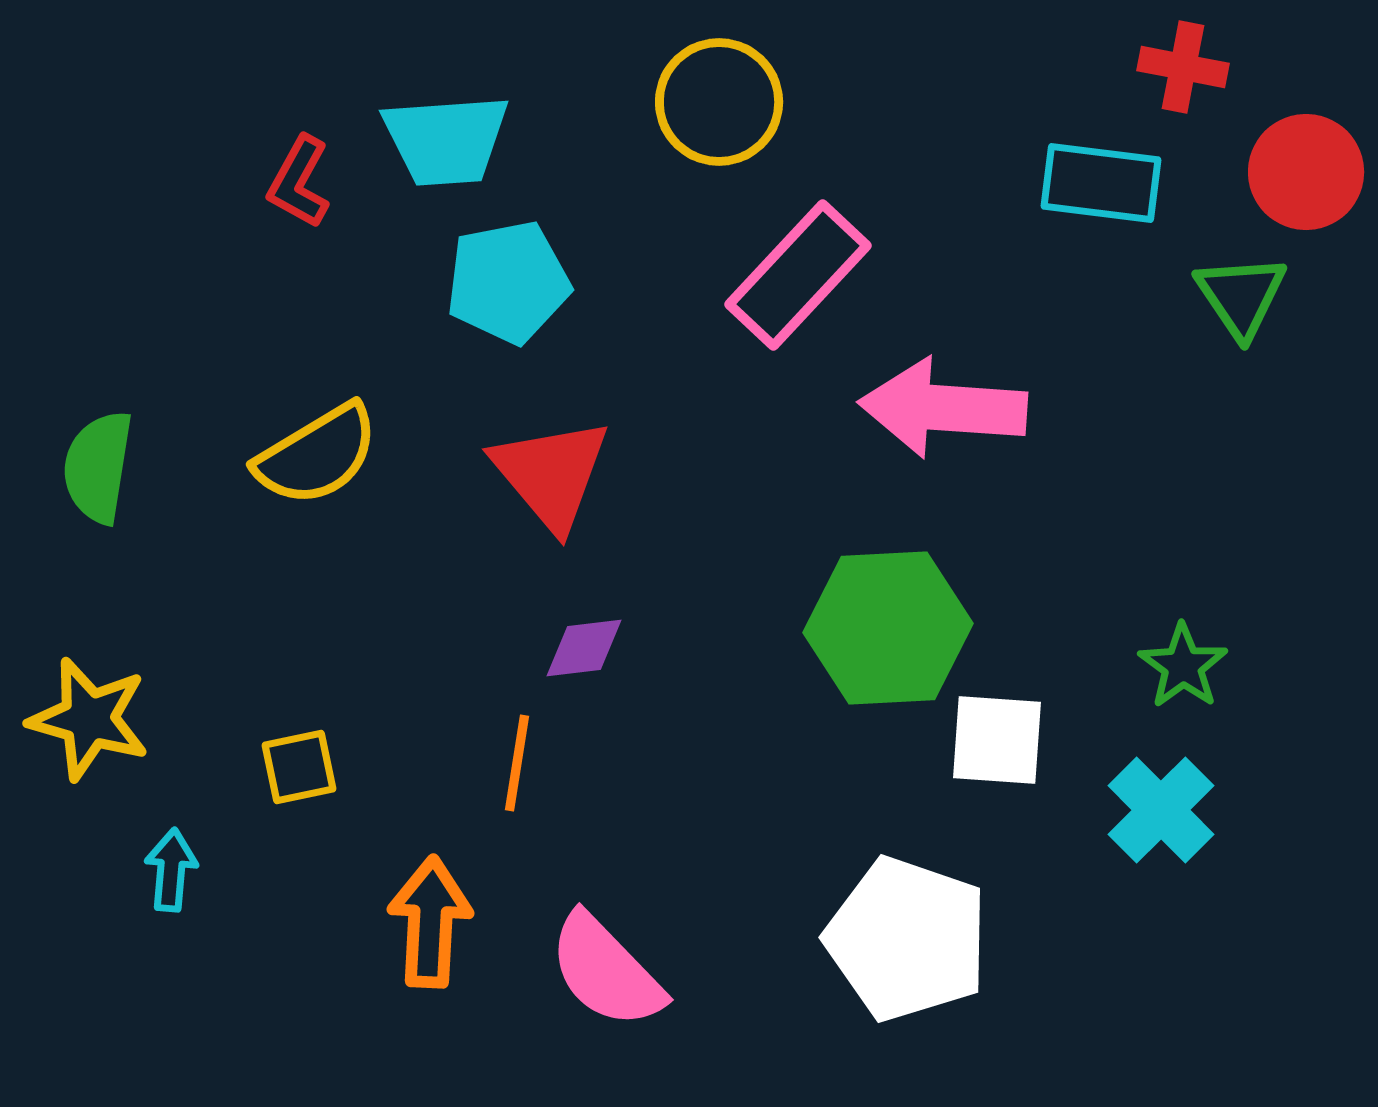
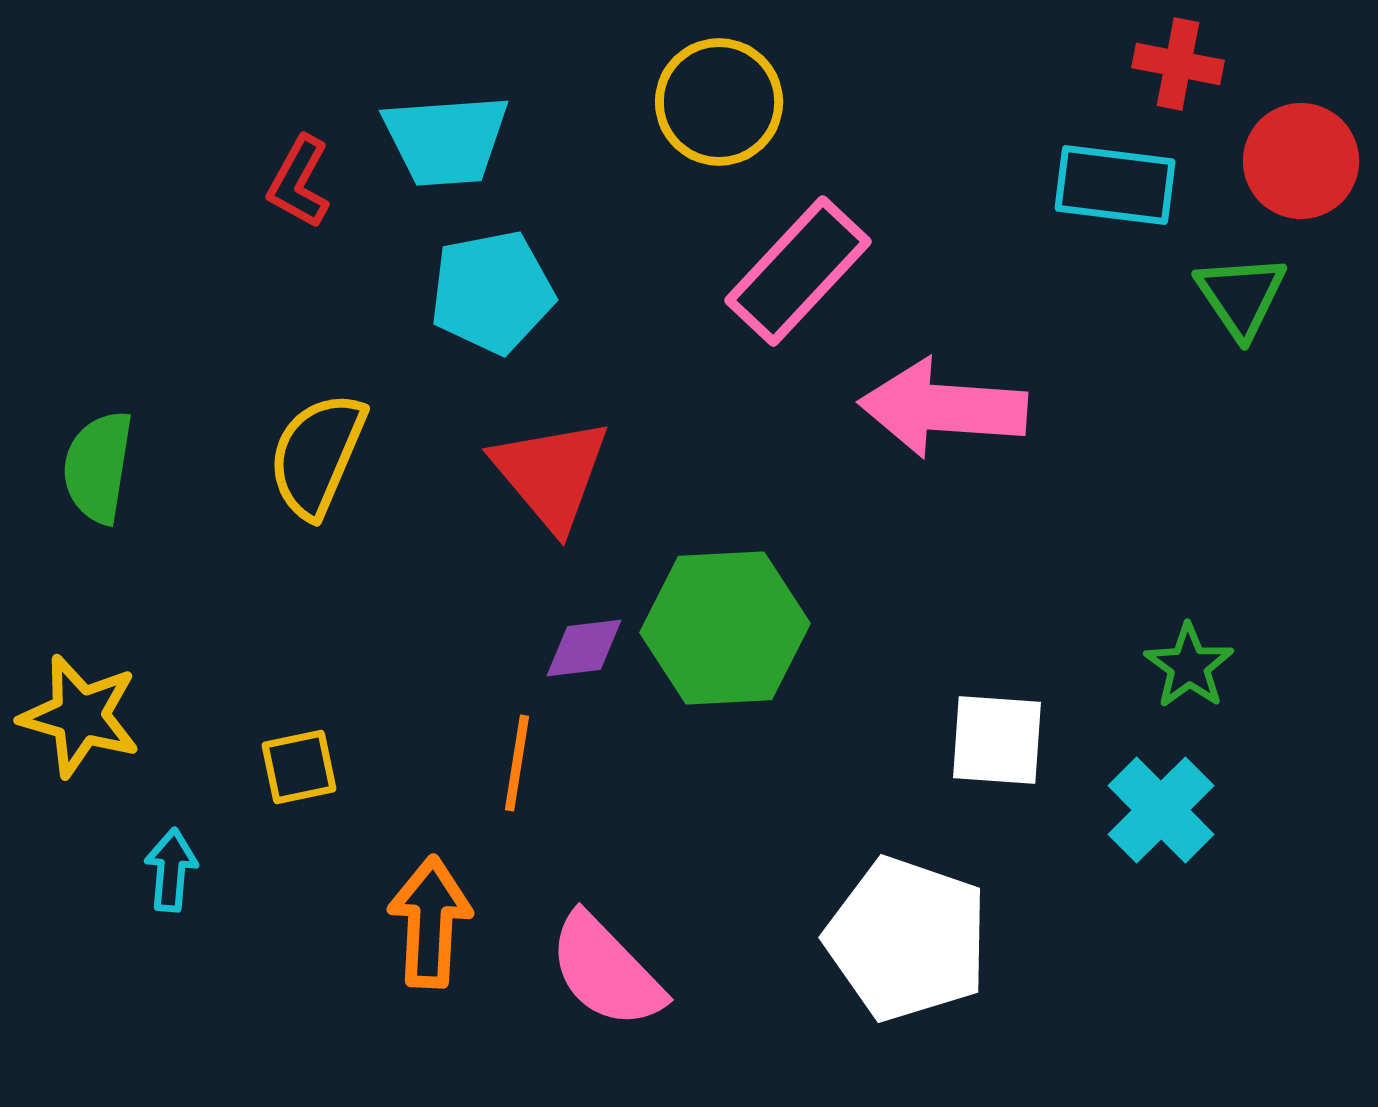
red cross: moved 5 px left, 3 px up
red circle: moved 5 px left, 11 px up
cyan rectangle: moved 14 px right, 2 px down
pink rectangle: moved 4 px up
cyan pentagon: moved 16 px left, 10 px down
yellow semicircle: rotated 144 degrees clockwise
green hexagon: moved 163 px left
green star: moved 6 px right
yellow star: moved 9 px left, 3 px up
